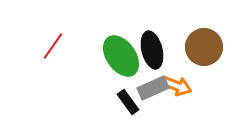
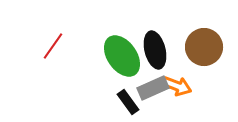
black ellipse: moved 3 px right
green ellipse: moved 1 px right
